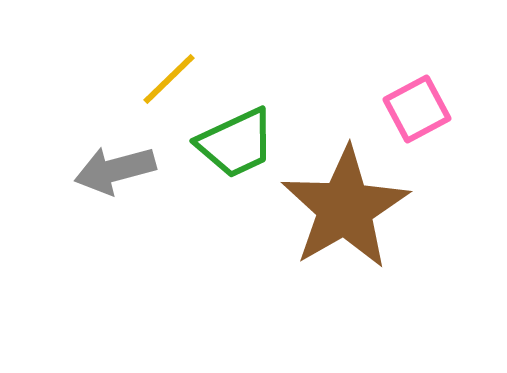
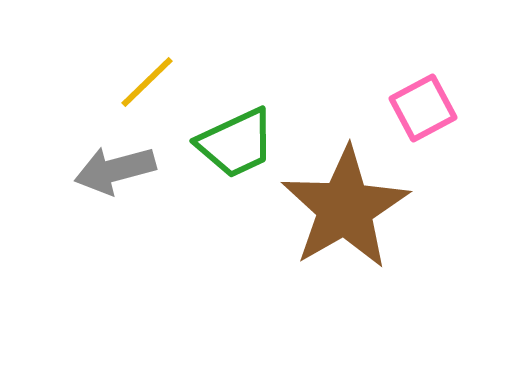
yellow line: moved 22 px left, 3 px down
pink square: moved 6 px right, 1 px up
